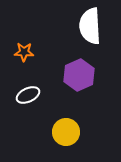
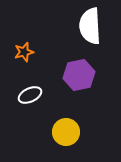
orange star: rotated 18 degrees counterclockwise
purple hexagon: rotated 12 degrees clockwise
white ellipse: moved 2 px right
